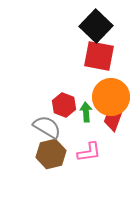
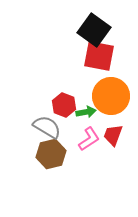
black square: moved 2 px left, 4 px down; rotated 8 degrees counterclockwise
orange circle: moved 1 px up
green arrow: rotated 84 degrees clockwise
red trapezoid: moved 15 px down
pink L-shape: moved 13 px up; rotated 25 degrees counterclockwise
